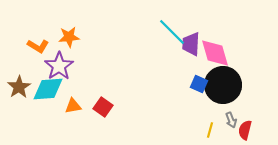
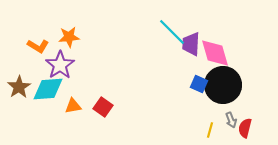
purple star: moved 1 px right, 1 px up
red semicircle: moved 2 px up
